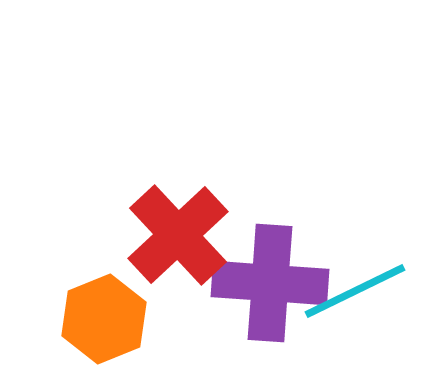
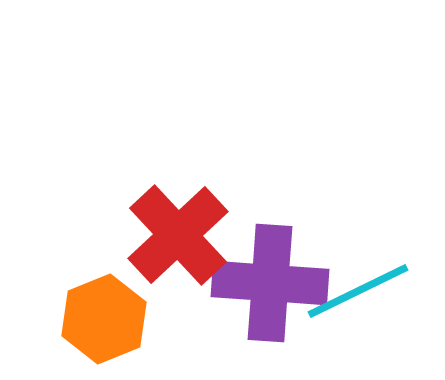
cyan line: moved 3 px right
